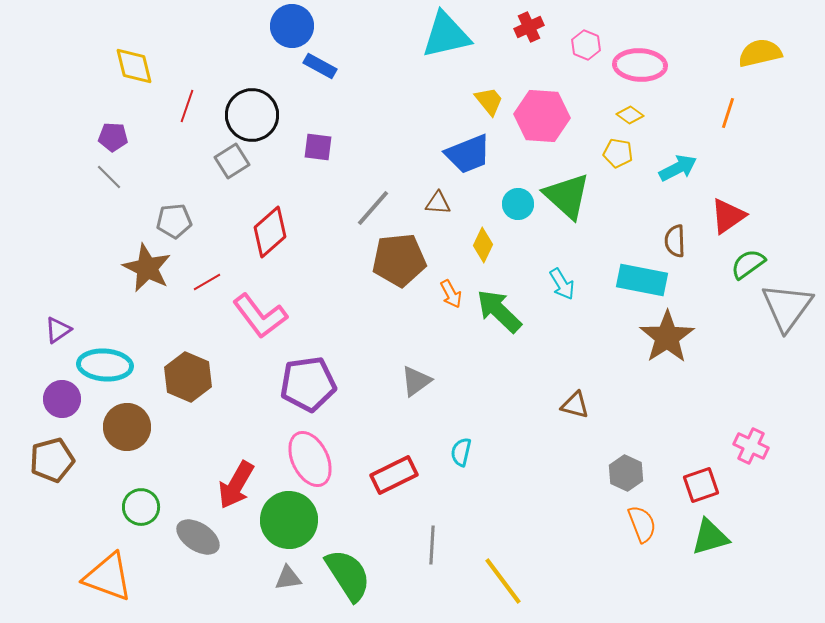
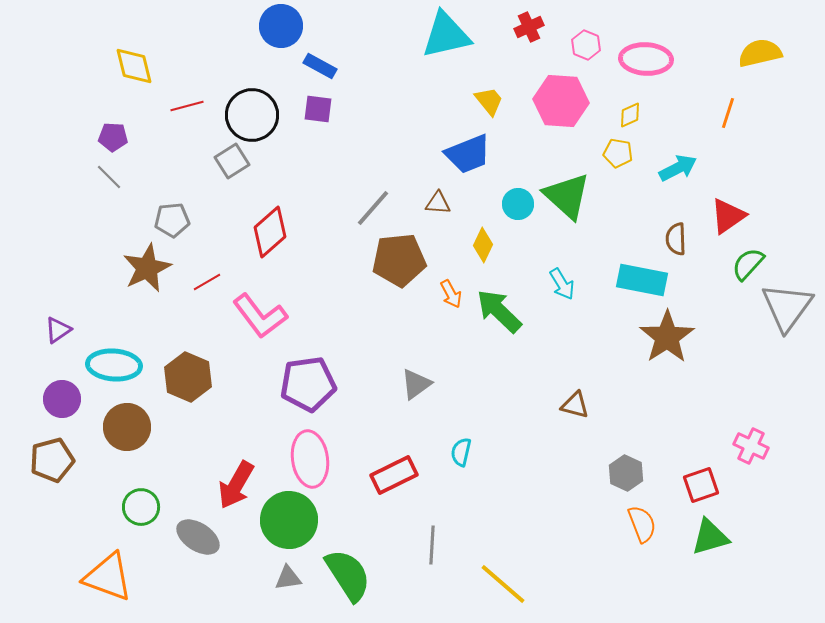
blue circle at (292, 26): moved 11 px left
pink ellipse at (640, 65): moved 6 px right, 6 px up
red line at (187, 106): rotated 56 degrees clockwise
yellow diamond at (630, 115): rotated 60 degrees counterclockwise
pink hexagon at (542, 116): moved 19 px right, 15 px up
purple square at (318, 147): moved 38 px up
gray pentagon at (174, 221): moved 2 px left, 1 px up
brown semicircle at (675, 241): moved 1 px right, 2 px up
green semicircle at (748, 264): rotated 12 degrees counterclockwise
brown star at (147, 268): rotated 21 degrees clockwise
cyan ellipse at (105, 365): moved 9 px right
gray triangle at (416, 381): moved 3 px down
pink ellipse at (310, 459): rotated 18 degrees clockwise
yellow line at (503, 581): moved 3 px down; rotated 12 degrees counterclockwise
